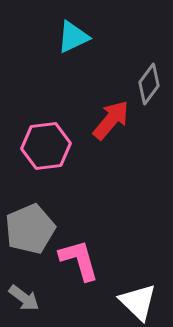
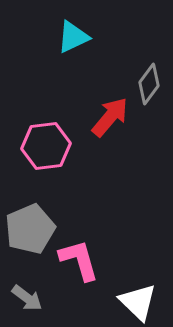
red arrow: moved 1 px left, 3 px up
gray arrow: moved 3 px right
